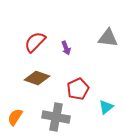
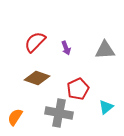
gray triangle: moved 3 px left, 12 px down; rotated 10 degrees counterclockwise
gray cross: moved 3 px right, 4 px up
